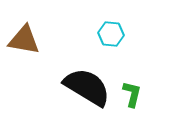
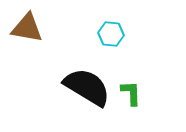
brown triangle: moved 3 px right, 12 px up
green L-shape: moved 1 px left, 1 px up; rotated 16 degrees counterclockwise
